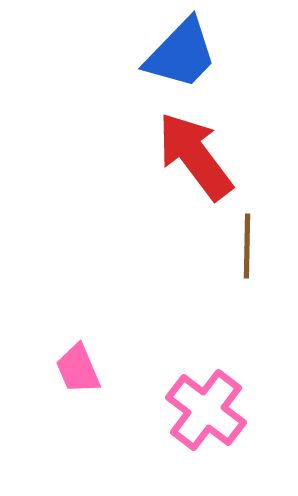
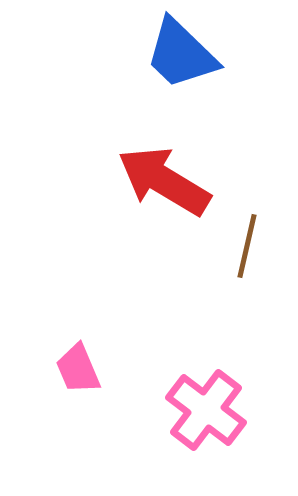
blue trapezoid: rotated 90 degrees clockwise
red arrow: moved 31 px left, 25 px down; rotated 22 degrees counterclockwise
brown line: rotated 12 degrees clockwise
